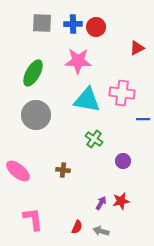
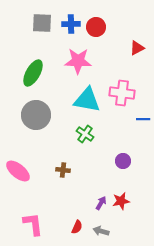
blue cross: moved 2 px left
green cross: moved 9 px left, 5 px up
pink L-shape: moved 5 px down
